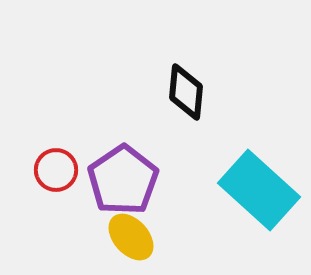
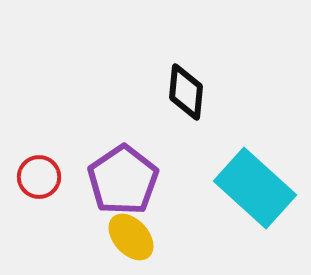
red circle: moved 17 px left, 7 px down
cyan rectangle: moved 4 px left, 2 px up
